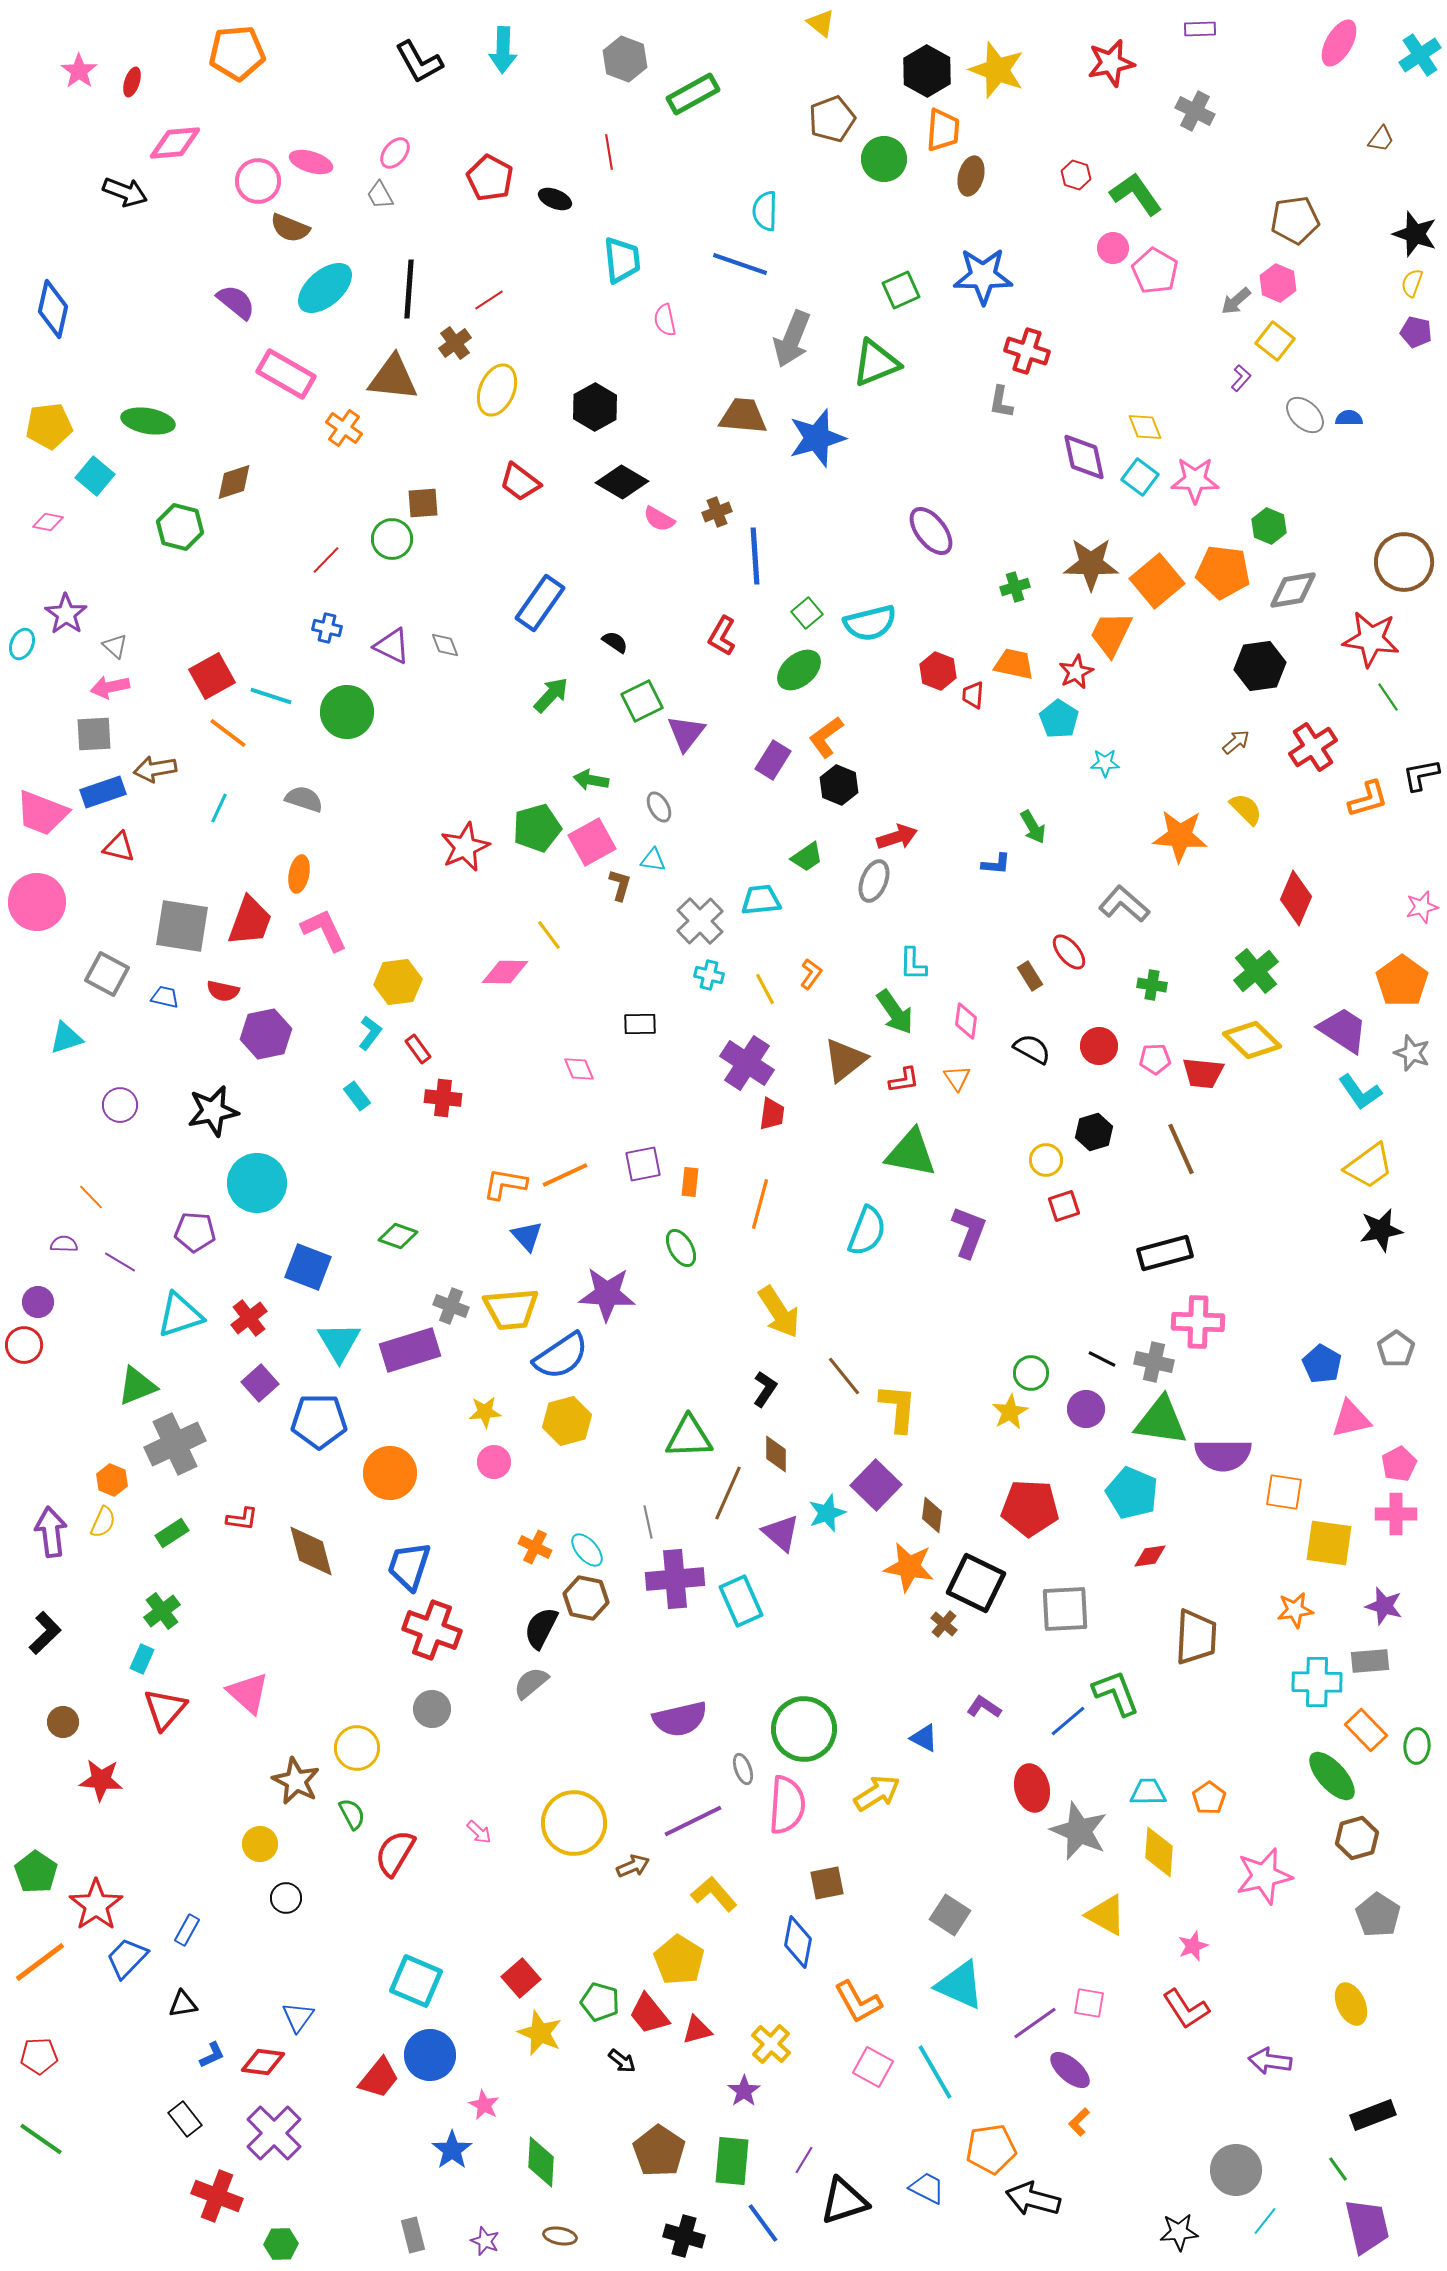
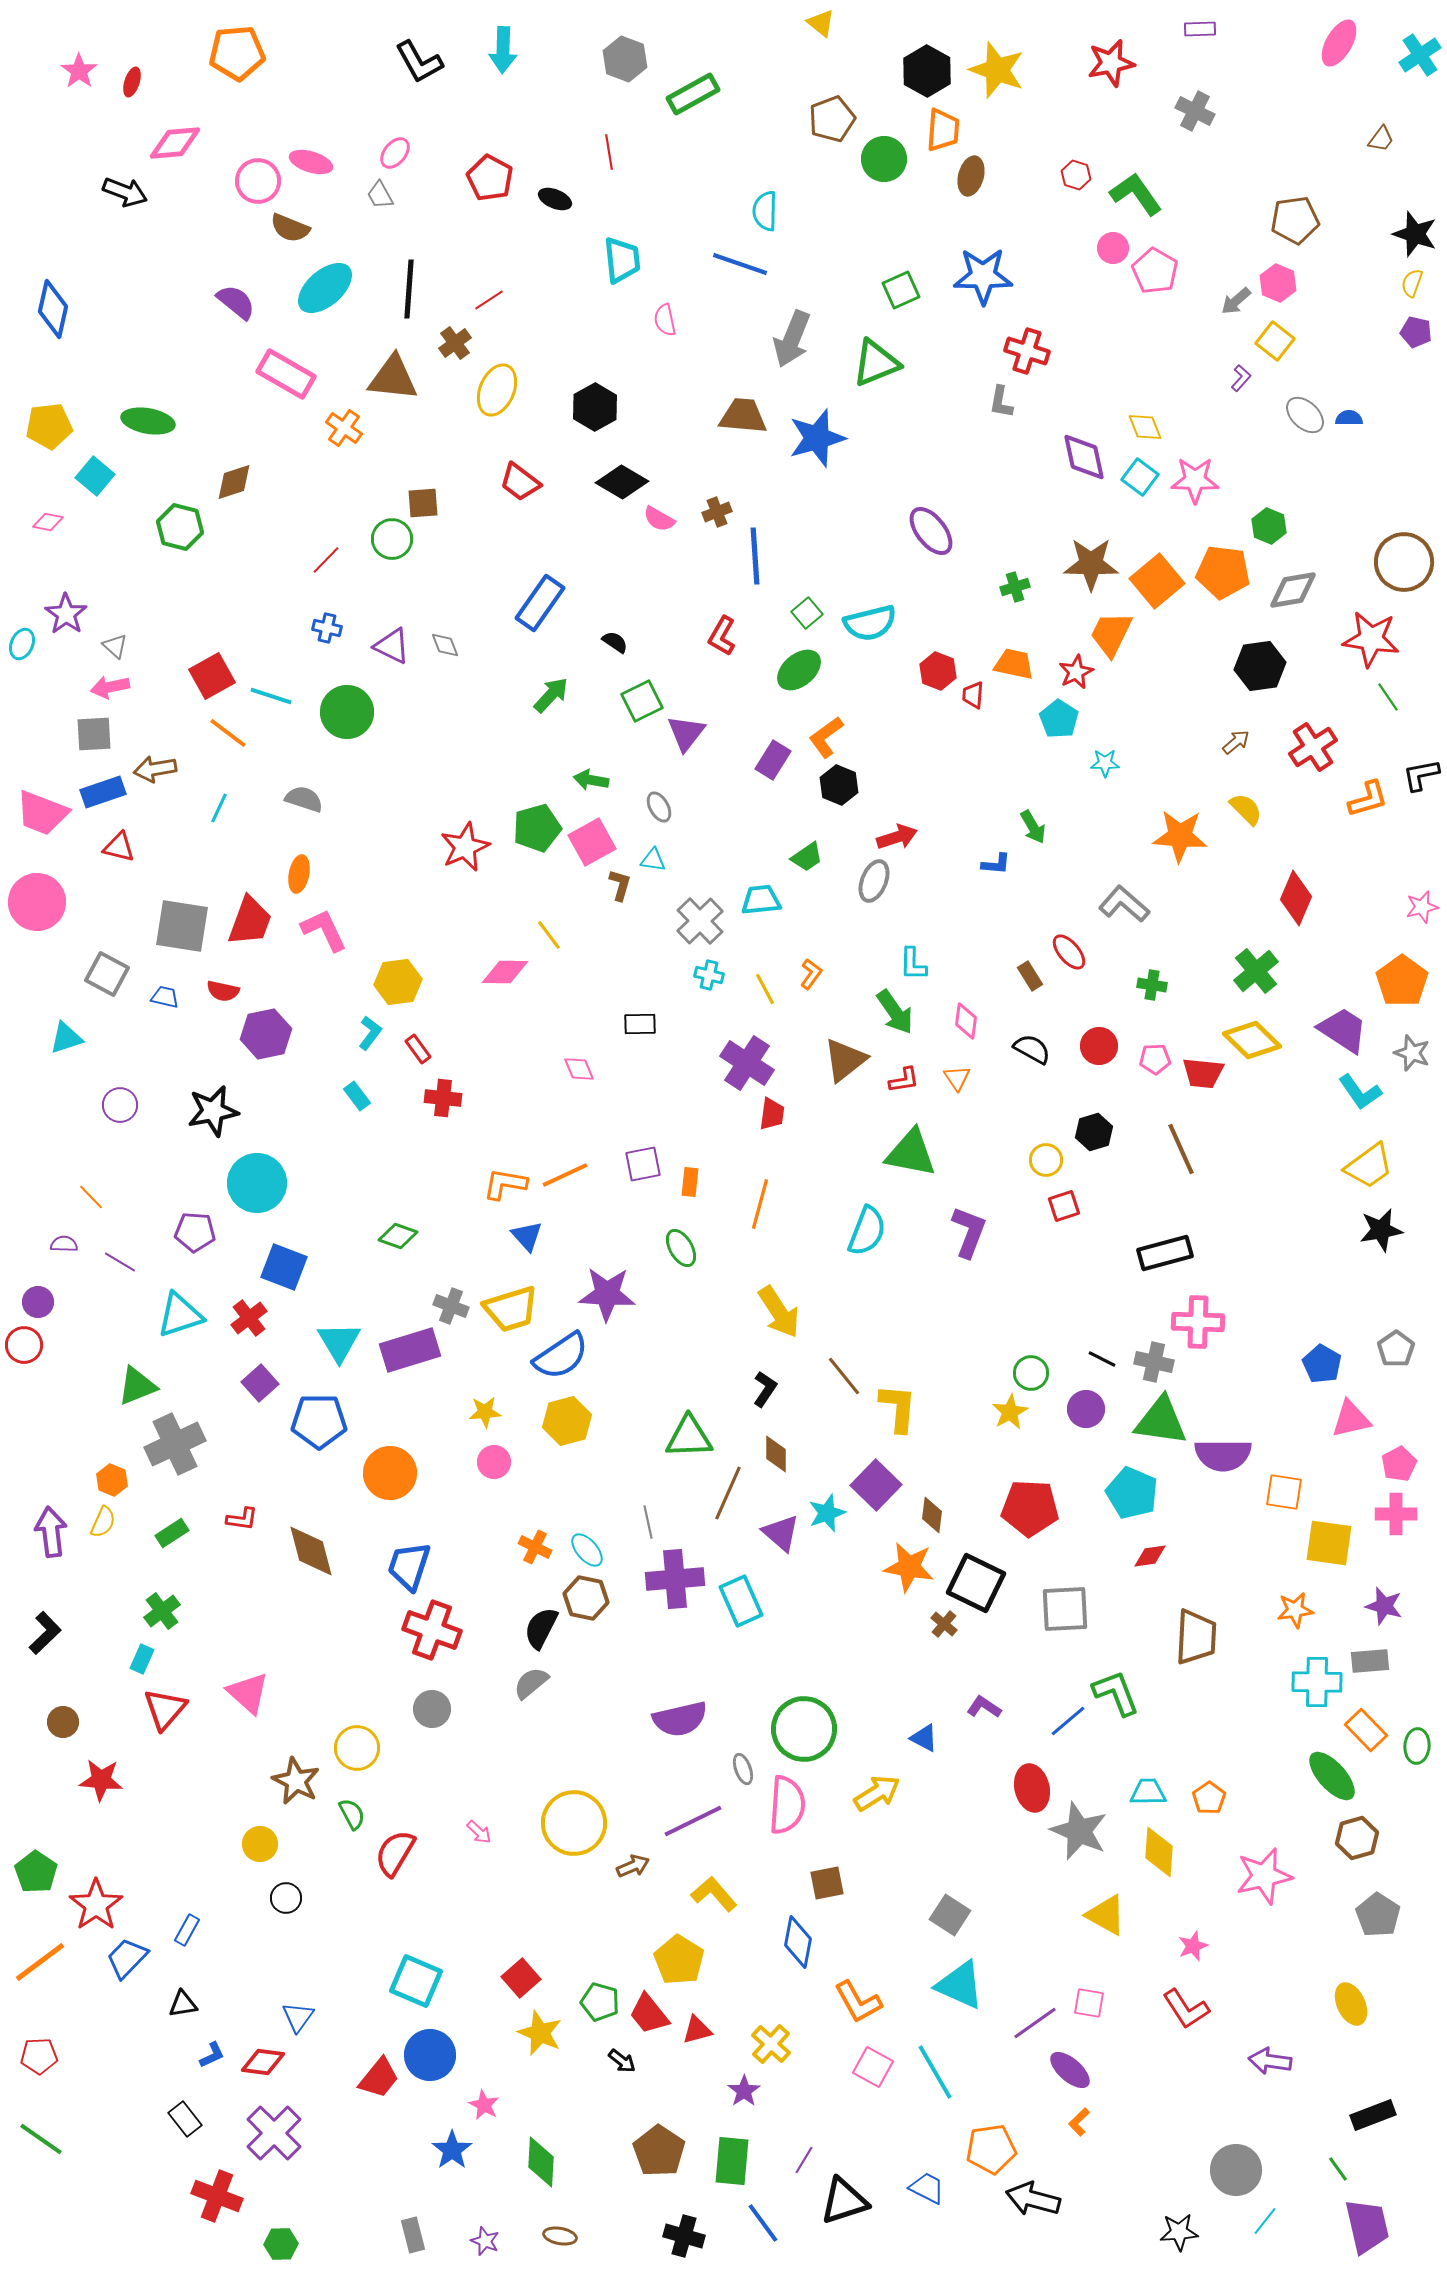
blue square at (308, 1267): moved 24 px left
yellow trapezoid at (511, 1309): rotated 12 degrees counterclockwise
